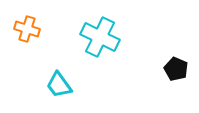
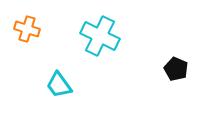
cyan cross: moved 1 px up
